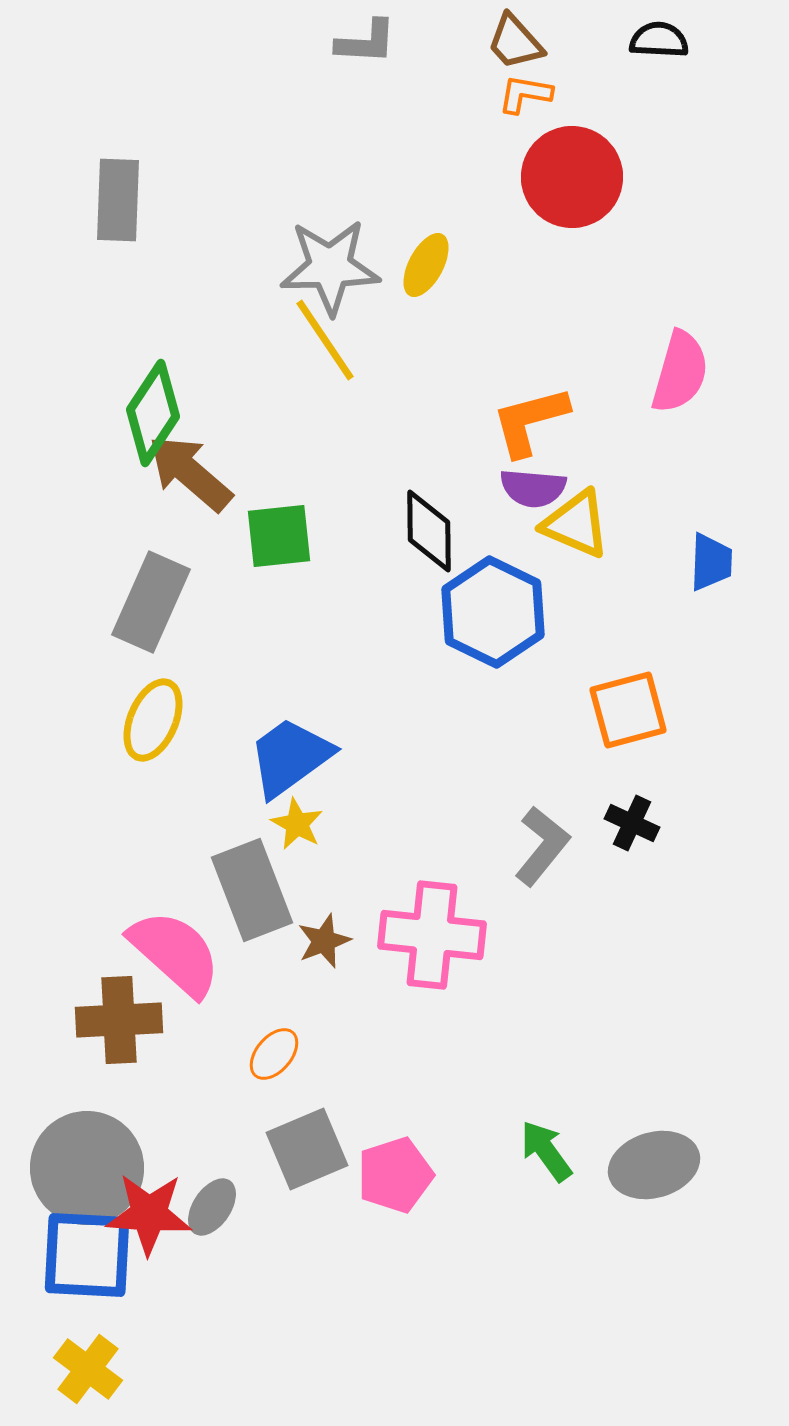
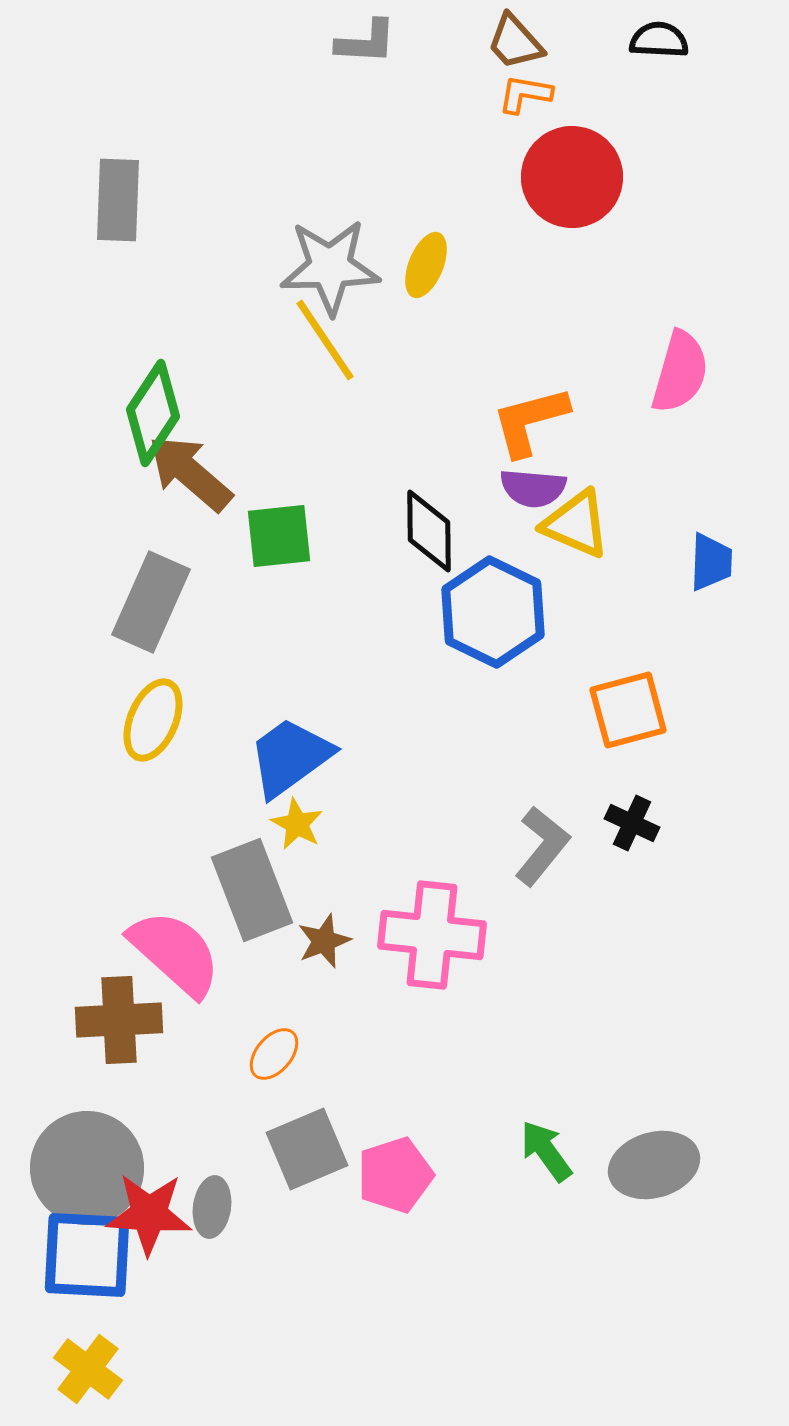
yellow ellipse at (426, 265): rotated 6 degrees counterclockwise
gray ellipse at (212, 1207): rotated 26 degrees counterclockwise
